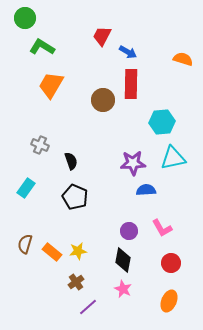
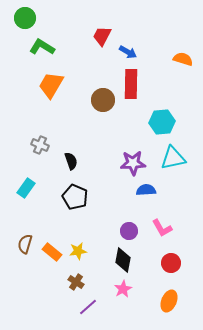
brown cross: rotated 21 degrees counterclockwise
pink star: rotated 18 degrees clockwise
